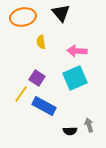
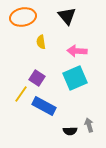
black triangle: moved 6 px right, 3 px down
